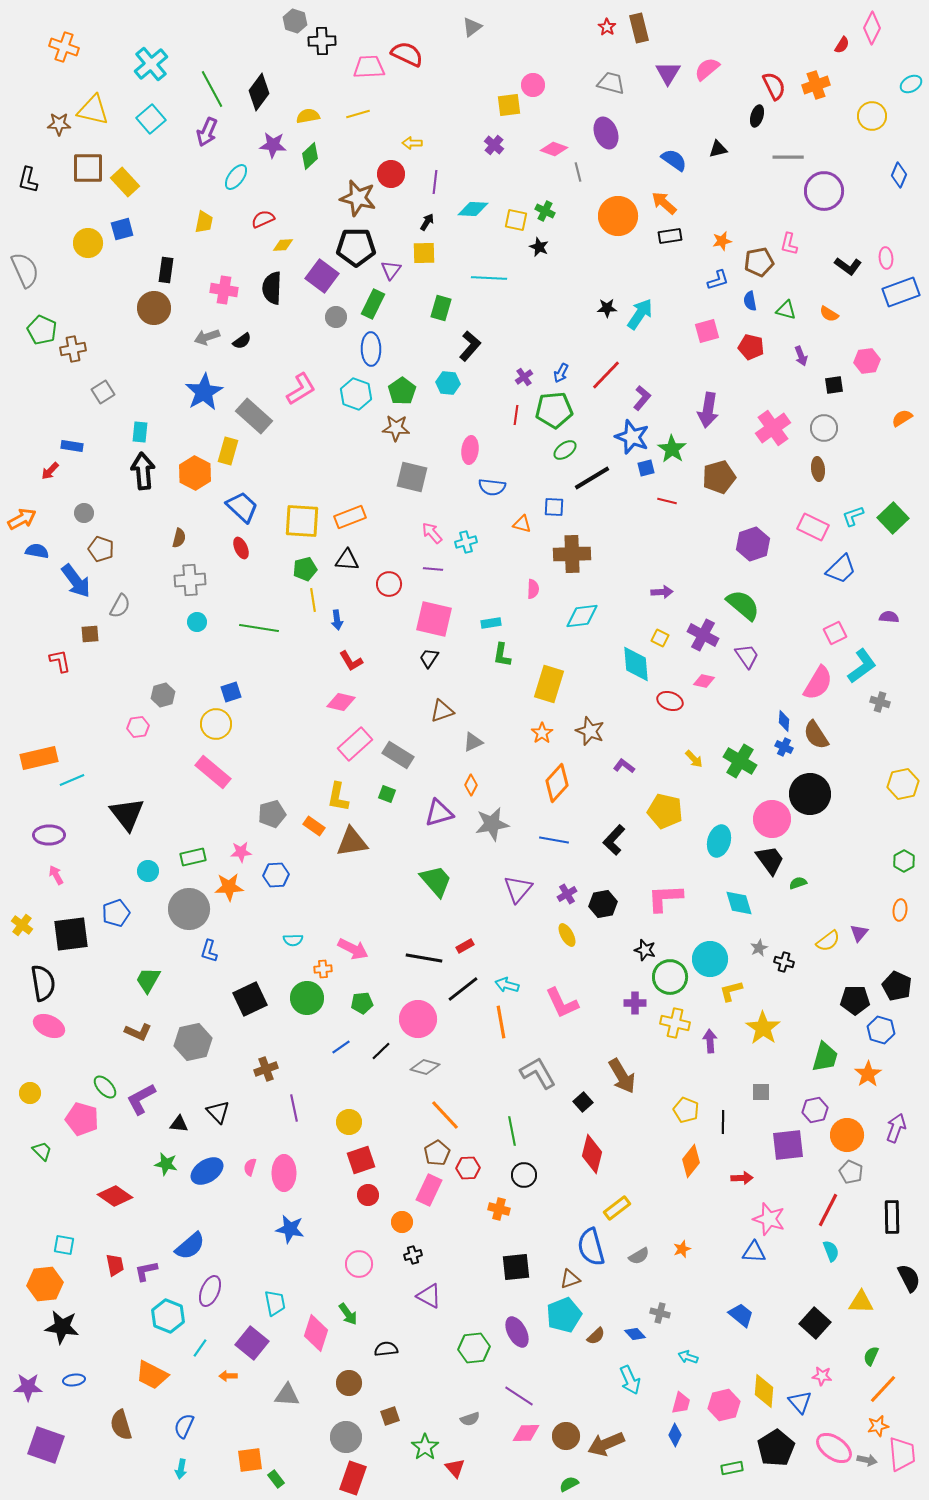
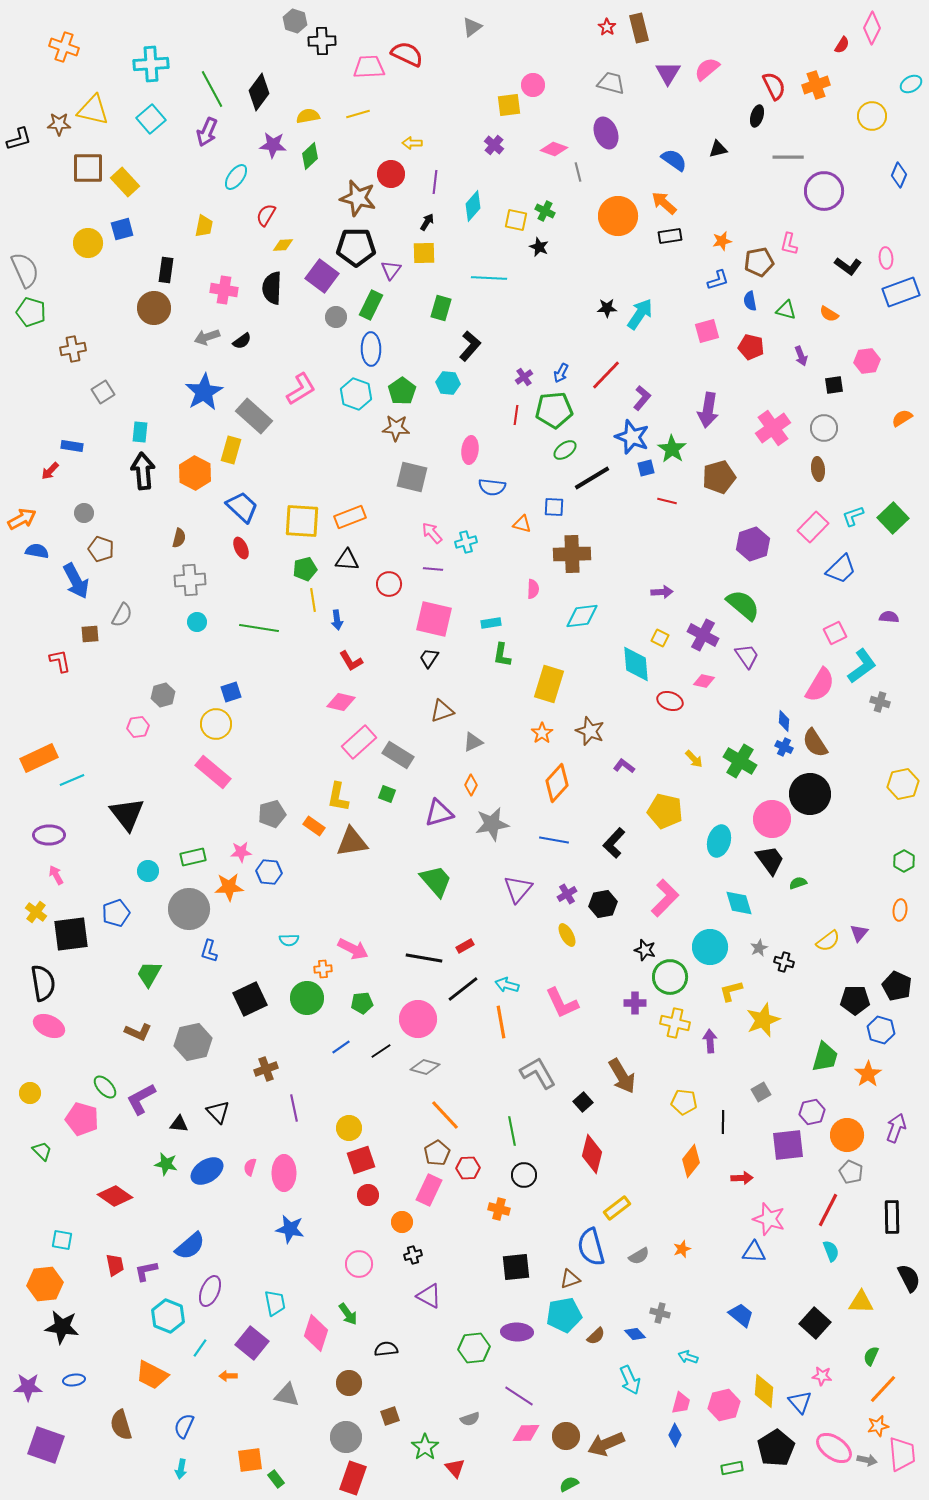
cyan cross at (151, 64): rotated 36 degrees clockwise
black L-shape at (28, 180): moved 9 px left, 41 px up; rotated 120 degrees counterclockwise
cyan diamond at (473, 209): moved 3 px up; rotated 52 degrees counterclockwise
red semicircle at (263, 219): moved 3 px right, 4 px up; rotated 35 degrees counterclockwise
yellow trapezoid at (204, 222): moved 4 px down
green rectangle at (373, 304): moved 2 px left, 1 px down
green pentagon at (42, 330): moved 11 px left, 18 px up; rotated 8 degrees counterclockwise
yellow rectangle at (228, 451): moved 3 px right, 1 px up
pink rectangle at (813, 527): rotated 72 degrees counterclockwise
blue arrow at (76, 581): rotated 9 degrees clockwise
gray semicircle at (120, 606): moved 2 px right, 9 px down
pink semicircle at (818, 683): moved 2 px right, 2 px down
brown semicircle at (816, 735): moved 1 px left, 8 px down
pink rectangle at (355, 744): moved 4 px right, 2 px up
orange rectangle at (39, 758): rotated 12 degrees counterclockwise
black L-shape at (614, 840): moved 3 px down
blue hexagon at (276, 875): moved 7 px left, 3 px up; rotated 10 degrees clockwise
pink L-shape at (665, 898): rotated 138 degrees clockwise
yellow cross at (22, 925): moved 14 px right, 13 px up
cyan semicircle at (293, 940): moved 4 px left
cyan circle at (710, 959): moved 12 px up
green trapezoid at (148, 980): moved 1 px right, 6 px up
yellow star at (763, 1028): moved 8 px up; rotated 16 degrees clockwise
black line at (381, 1051): rotated 10 degrees clockwise
gray square at (761, 1092): rotated 30 degrees counterclockwise
yellow pentagon at (686, 1110): moved 2 px left, 8 px up; rotated 15 degrees counterclockwise
purple hexagon at (815, 1110): moved 3 px left, 2 px down
yellow circle at (349, 1122): moved 6 px down
cyan square at (64, 1245): moved 2 px left, 5 px up
cyan pentagon at (564, 1315): rotated 12 degrees clockwise
purple ellipse at (517, 1332): rotated 60 degrees counterclockwise
gray triangle at (287, 1395): rotated 8 degrees clockwise
